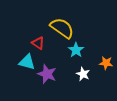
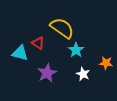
cyan triangle: moved 7 px left, 9 px up
purple star: moved 1 px up; rotated 24 degrees clockwise
